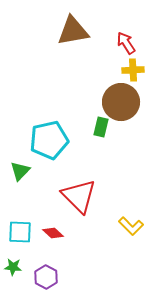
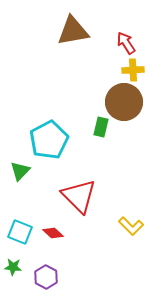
brown circle: moved 3 px right
cyan pentagon: rotated 15 degrees counterclockwise
cyan square: rotated 20 degrees clockwise
